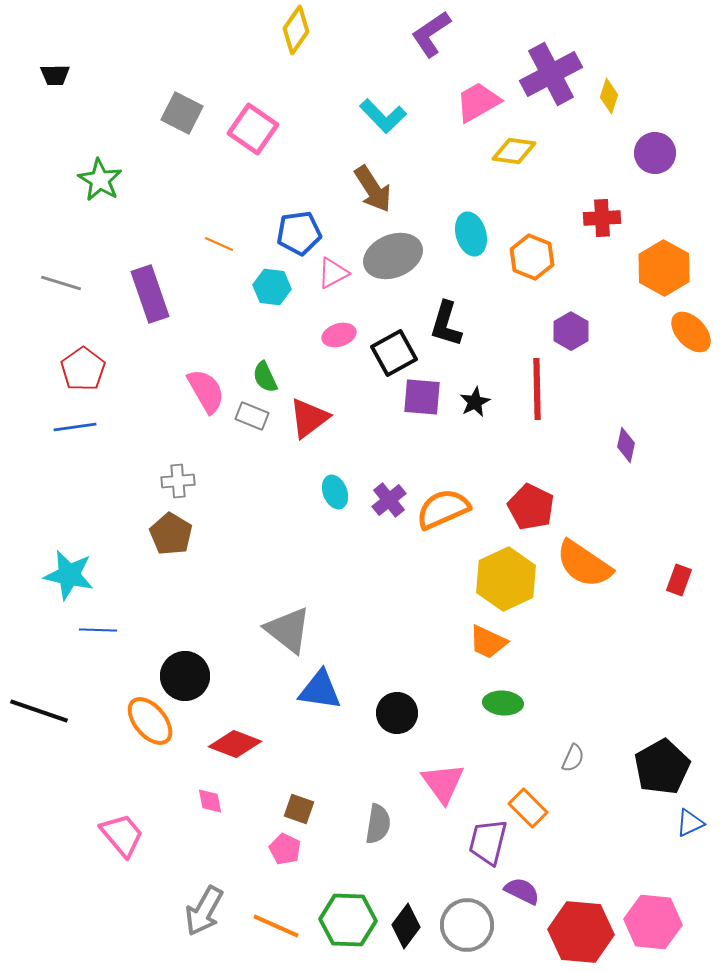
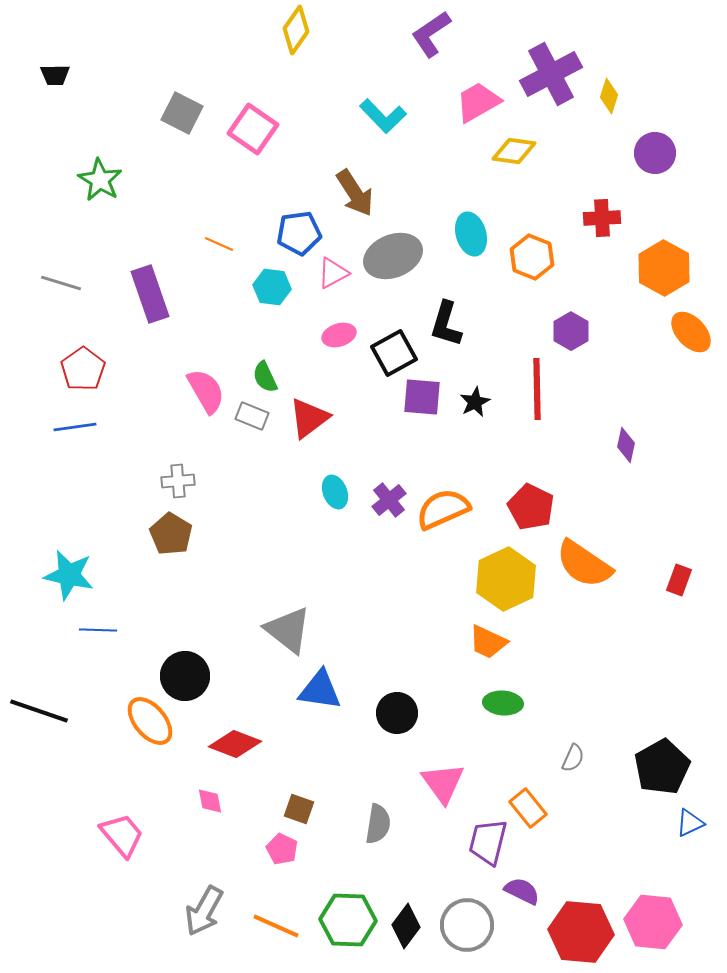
brown arrow at (373, 189): moved 18 px left, 4 px down
orange rectangle at (528, 808): rotated 6 degrees clockwise
pink pentagon at (285, 849): moved 3 px left
